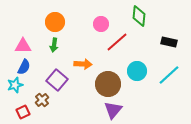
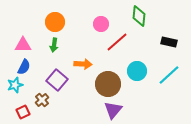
pink triangle: moved 1 px up
